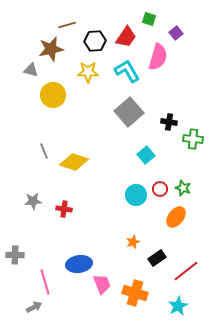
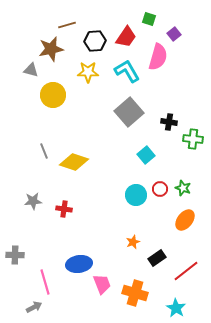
purple square: moved 2 px left, 1 px down
orange ellipse: moved 9 px right, 3 px down
cyan star: moved 2 px left, 2 px down; rotated 12 degrees counterclockwise
